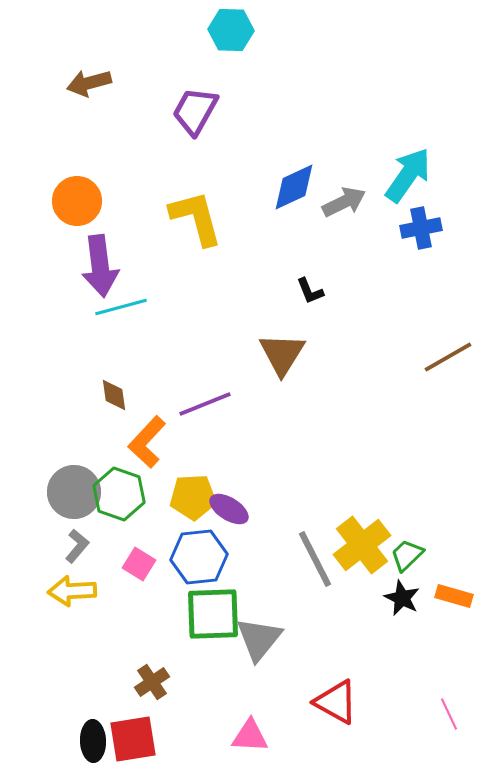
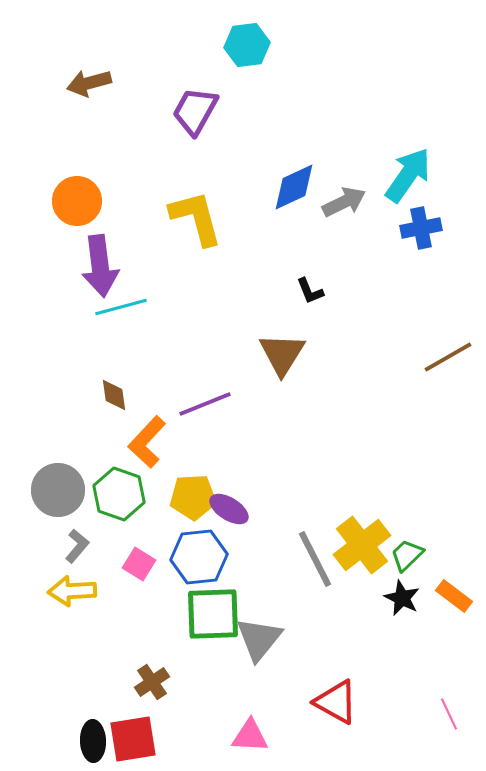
cyan hexagon: moved 16 px right, 15 px down; rotated 9 degrees counterclockwise
gray circle: moved 16 px left, 2 px up
orange rectangle: rotated 21 degrees clockwise
